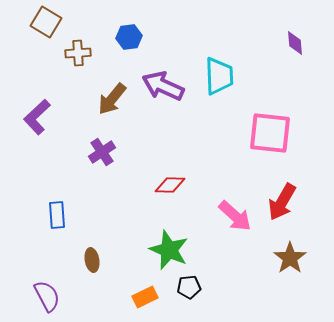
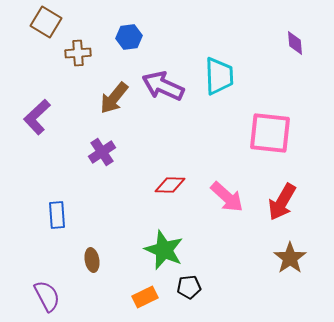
brown arrow: moved 2 px right, 1 px up
pink arrow: moved 8 px left, 19 px up
green star: moved 5 px left
